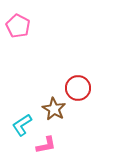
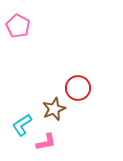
brown star: rotated 20 degrees clockwise
pink L-shape: moved 3 px up
